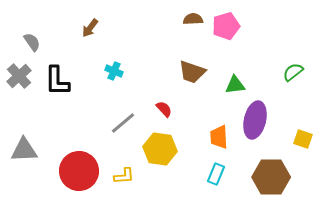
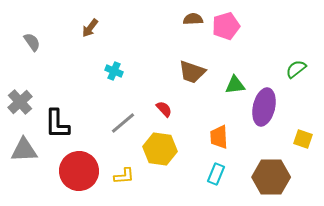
green semicircle: moved 3 px right, 3 px up
gray cross: moved 1 px right, 26 px down
black L-shape: moved 43 px down
purple ellipse: moved 9 px right, 13 px up
